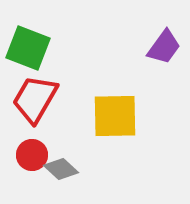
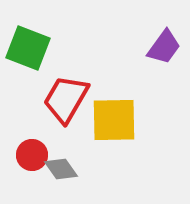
red trapezoid: moved 31 px right
yellow square: moved 1 px left, 4 px down
gray diamond: rotated 12 degrees clockwise
